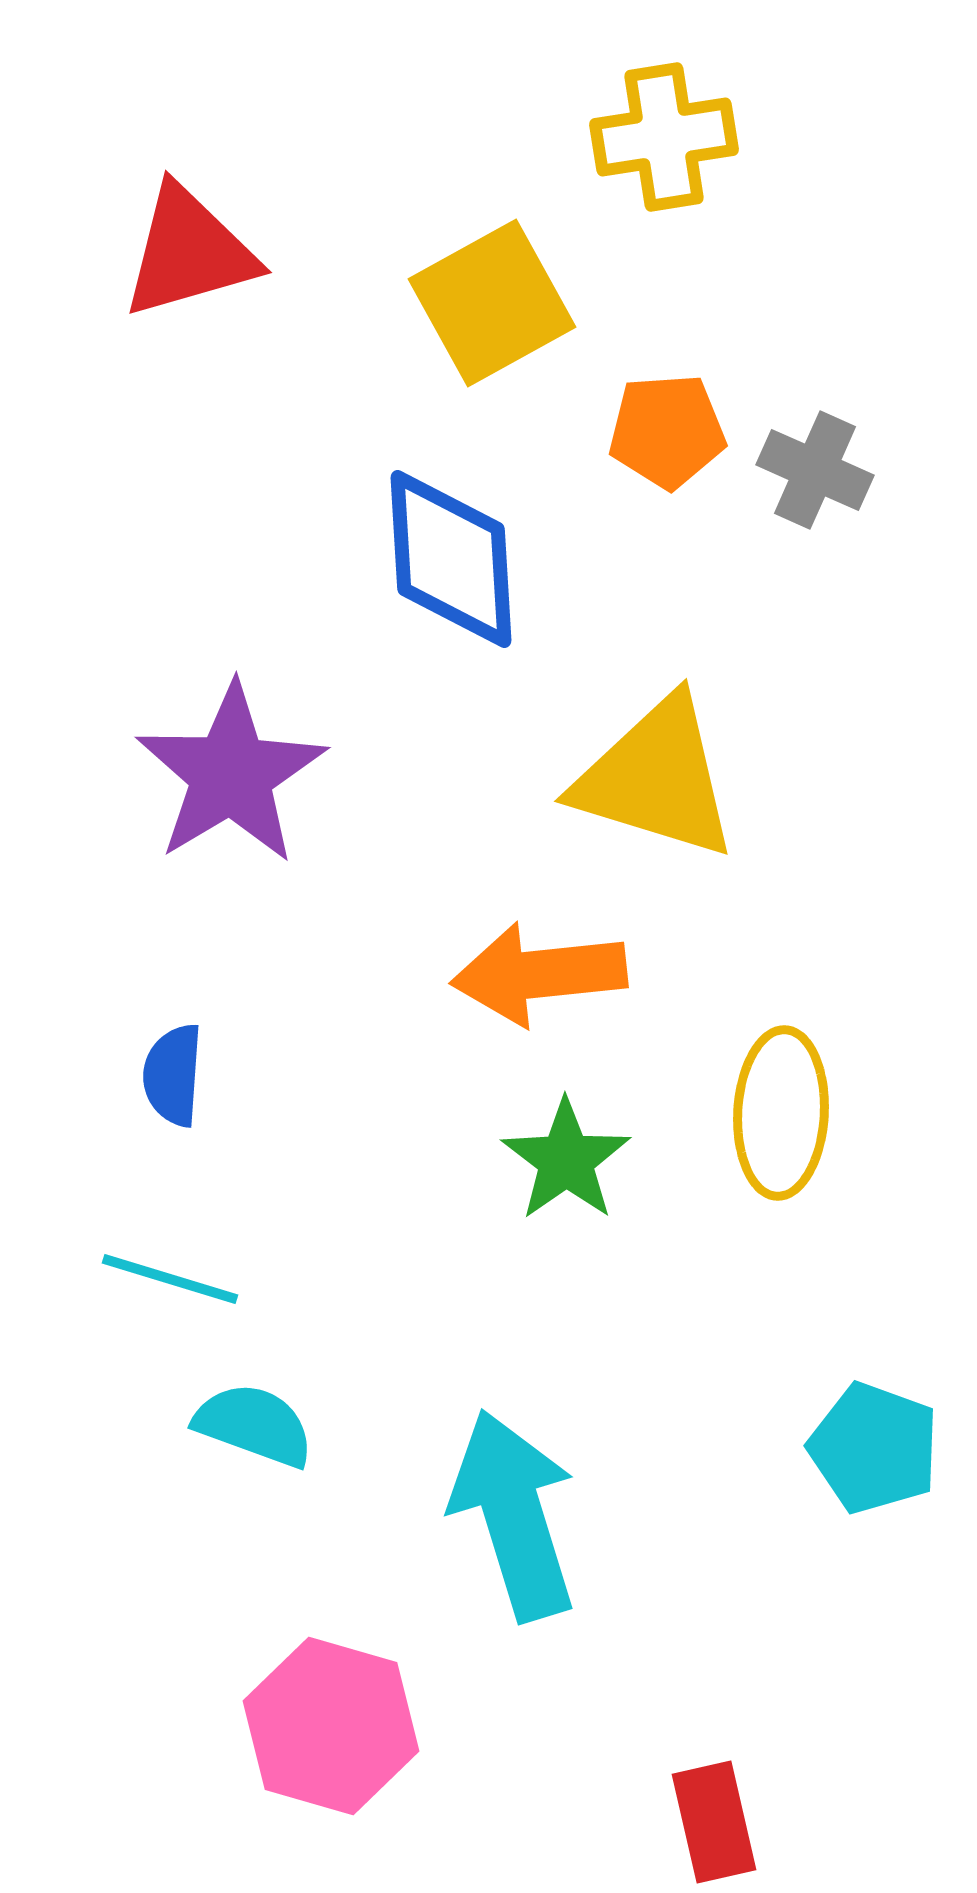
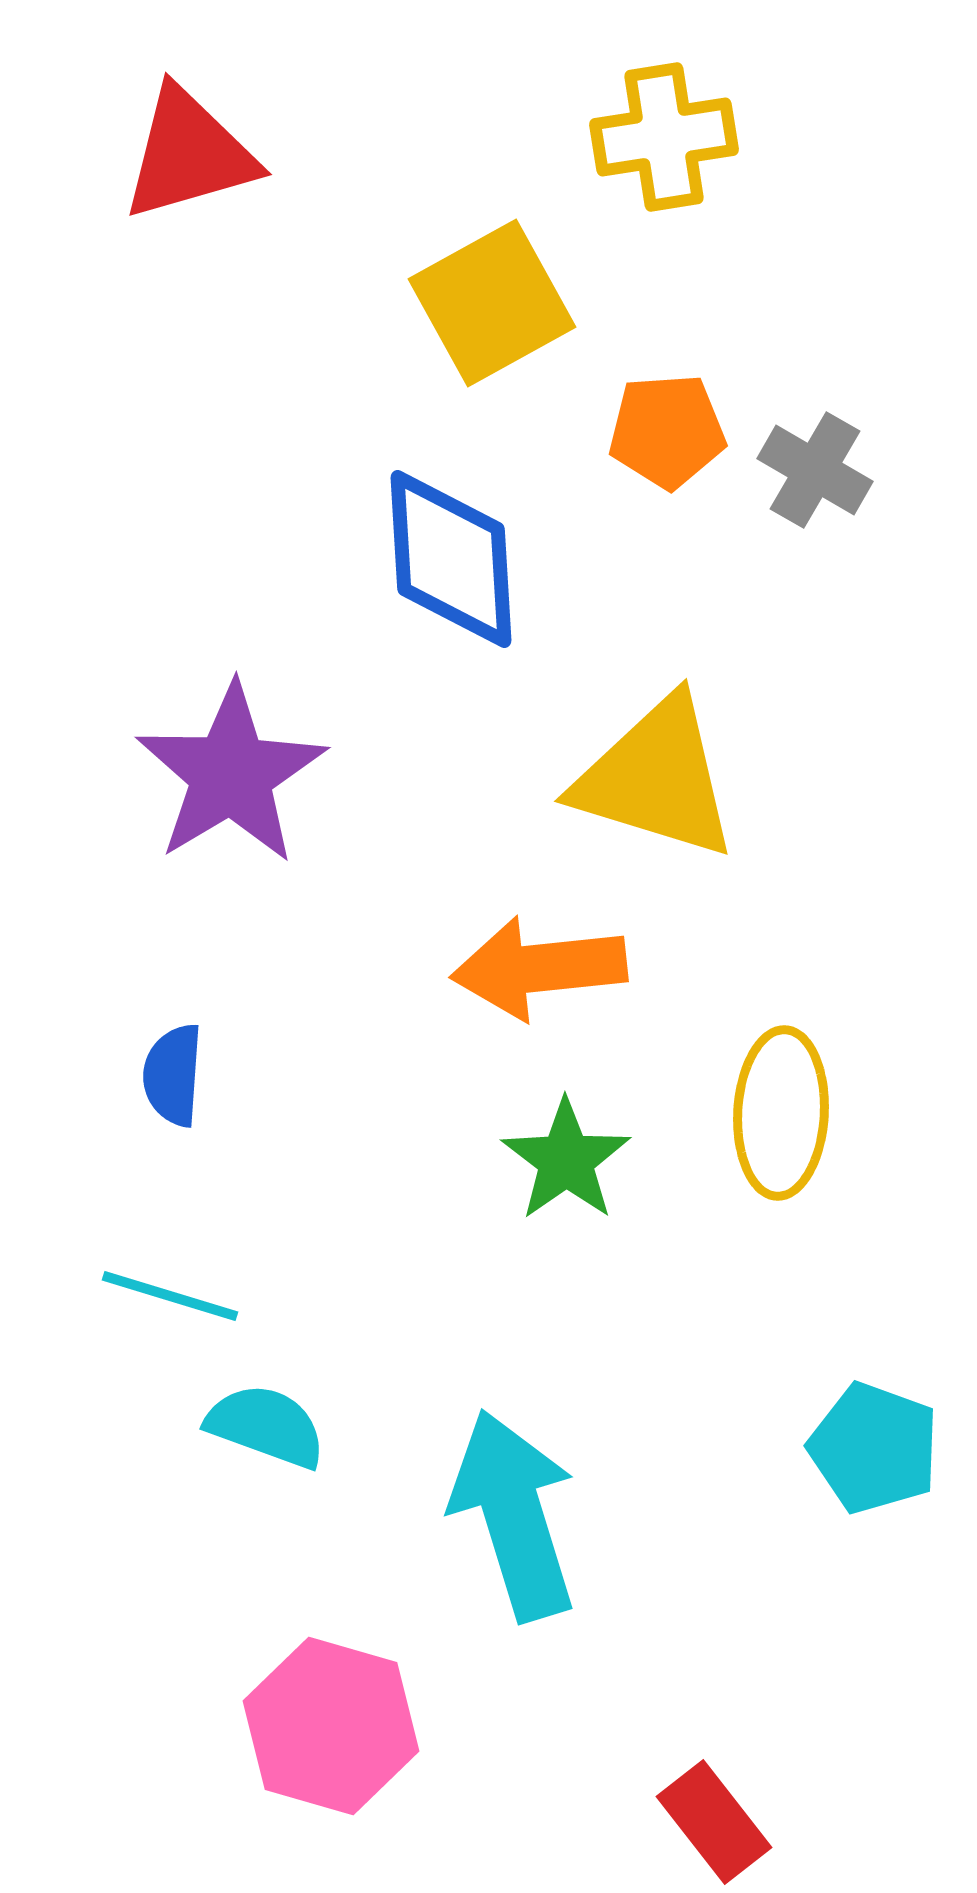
red triangle: moved 98 px up
gray cross: rotated 6 degrees clockwise
orange arrow: moved 6 px up
cyan line: moved 17 px down
cyan semicircle: moved 12 px right, 1 px down
red rectangle: rotated 25 degrees counterclockwise
